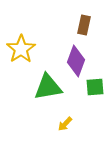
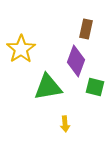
brown rectangle: moved 2 px right, 4 px down
green square: rotated 18 degrees clockwise
yellow arrow: rotated 49 degrees counterclockwise
